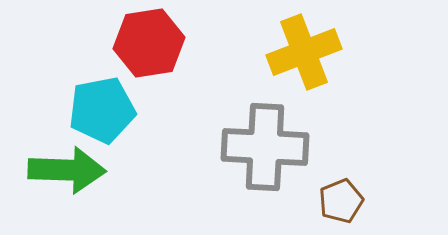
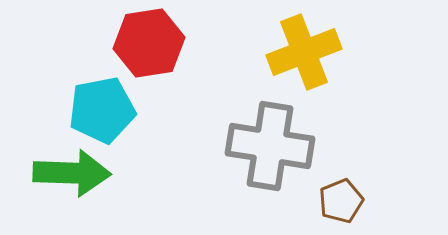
gray cross: moved 5 px right, 1 px up; rotated 6 degrees clockwise
green arrow: moved 5 px right, 3 px down
